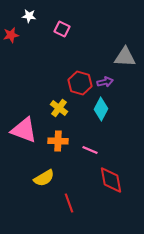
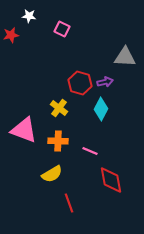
pink line: moved 1 px down
yellow semicircle: moved 8 px right, 4 px up
